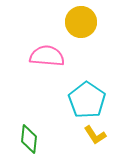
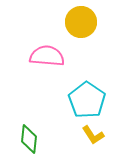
yellow L-shape: moved 2 px left
